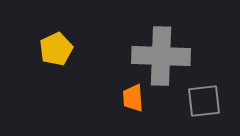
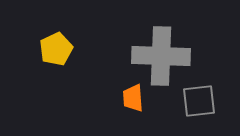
gray square: moved 5 px left
